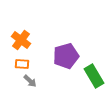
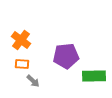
purple pentagon: rotated 10 degrees clockwise
green rectangle: rotated 60 degrees counterclockwise
gray arrow: moved 3 px right
